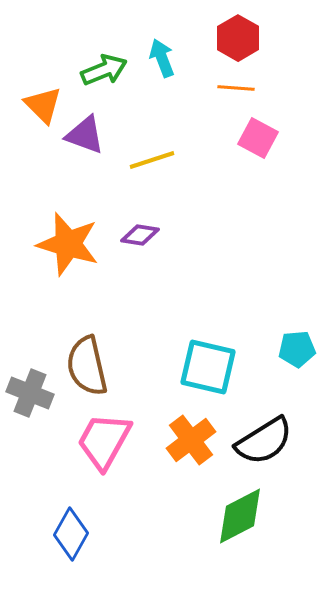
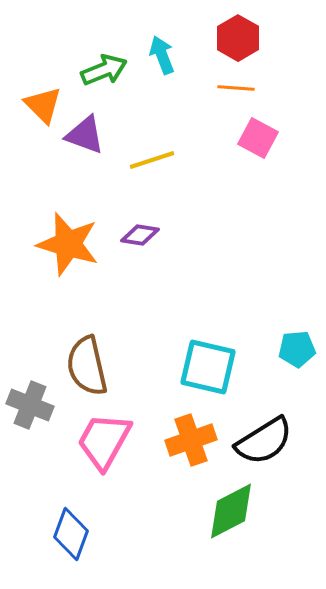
cyan arrow: moved 3 px up
gray cross: moved 12 px down
orange cross: rotated 18 degrees clockwise
green diamond: moved 9 px left, 5 px up
blue diamond: rotated 9 degrees counterclockwise
